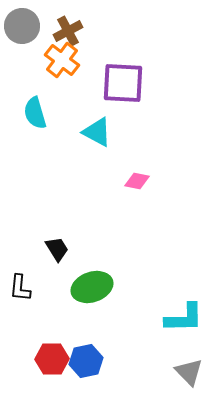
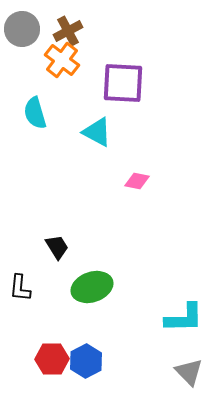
gray circle: moved 3 px down
black trapezoid: moved 2 px up
blue hexagon: rotated 16 degrees counterclockwise
